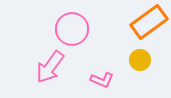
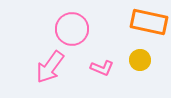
orange rectangle: rotated 48 degrees clockwise
pink L-shape: moved 12 px up
